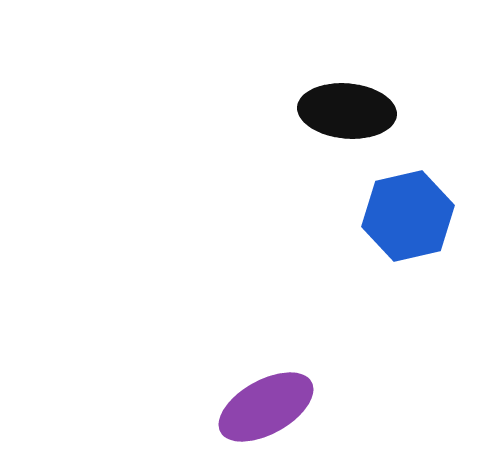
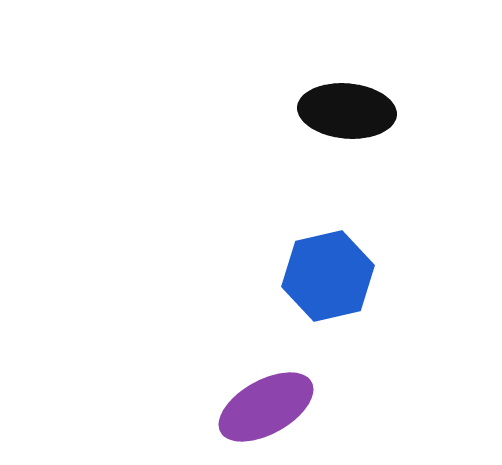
blue hexagon: moved 80 px left, 60 px down
